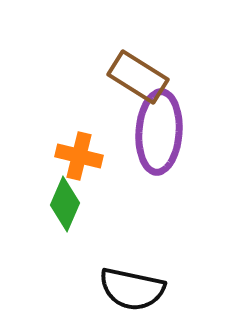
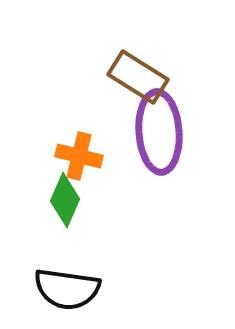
purple ellipse: rotated 8 degrees counterclockwise
green diamond: moved 4 px up
black semicircle: moved 65 px left; rotated 4 degrees counterclockwise
